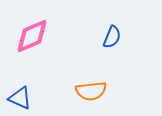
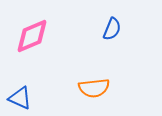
blue semicircle: moved 8 px up
orange semicircle: moved 3 px right, 3 px up
